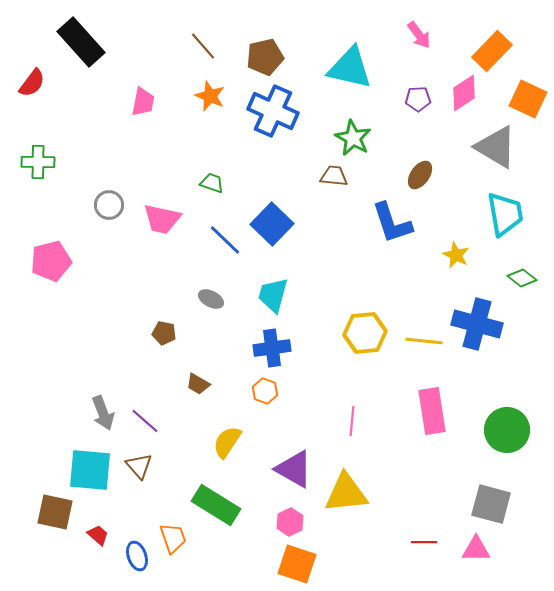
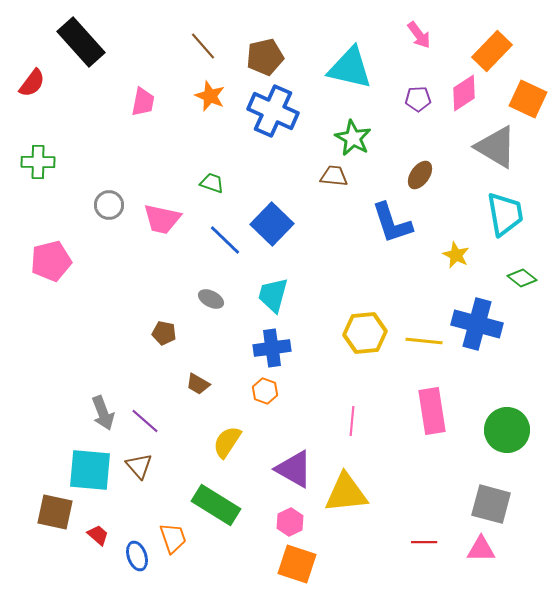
pink triangle at (476, 549): moved 5 px right
